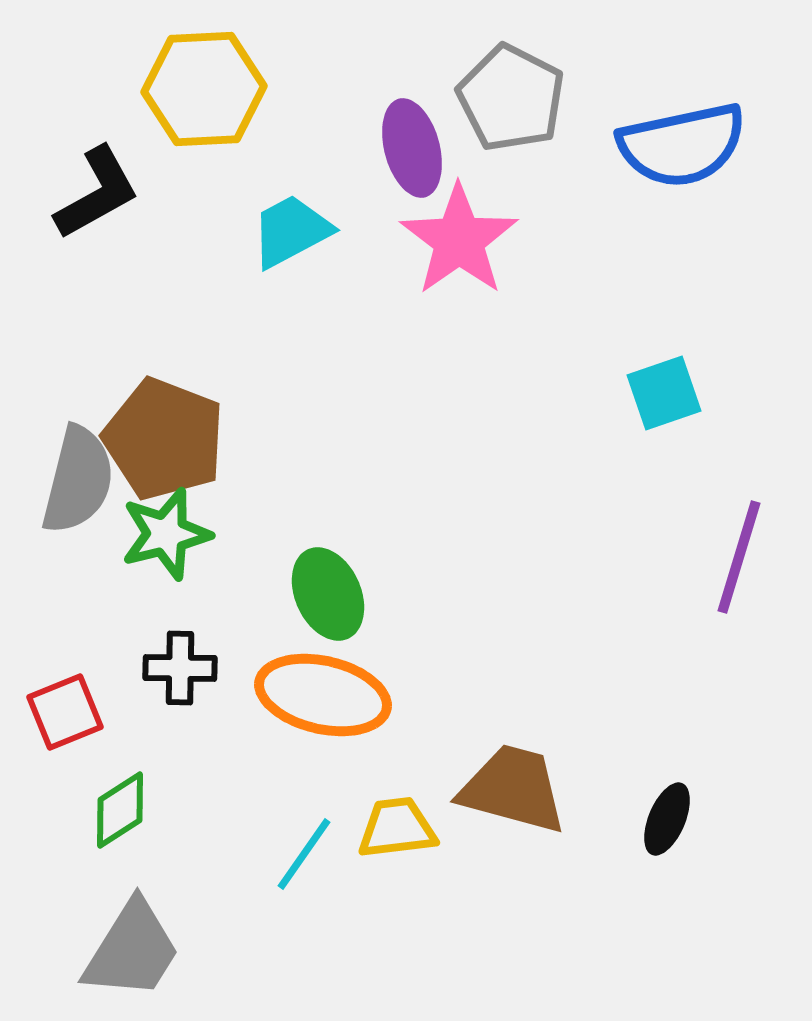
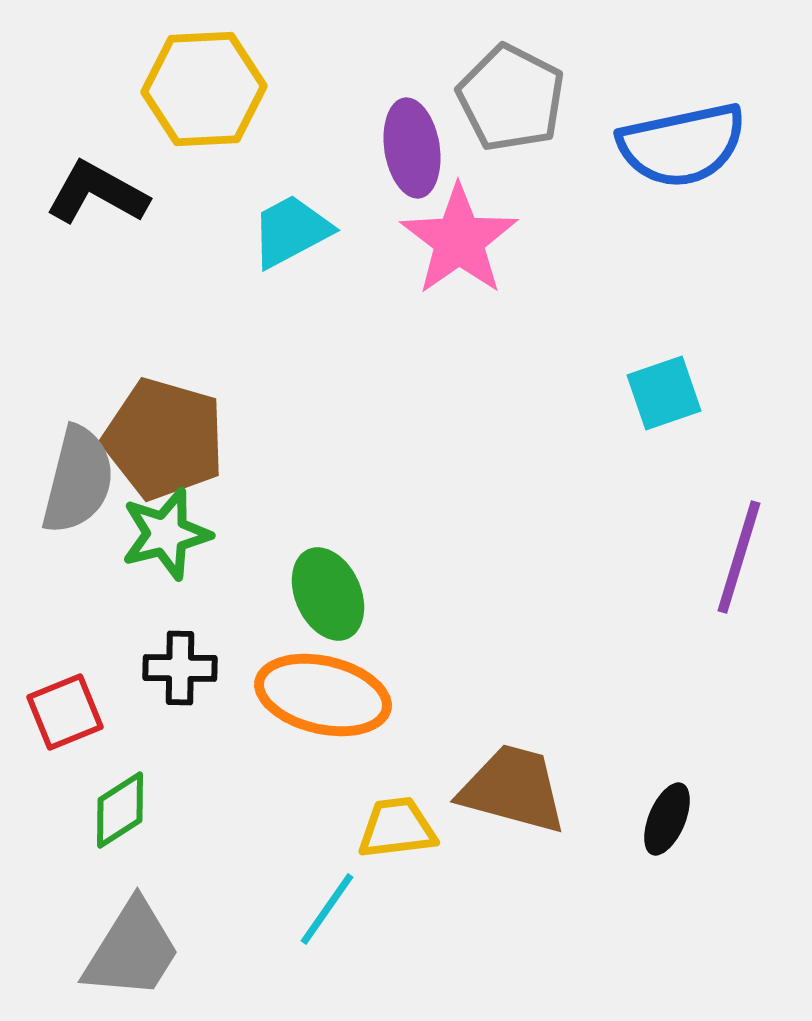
purple ellipse: rotated 6 degrees clockwise
black L-shape: rotated 122 degrees counterclockwise
brown pentagon: rotated 5 degrees counterclockwise
cyan line: moved 23 px right, 55 px down
